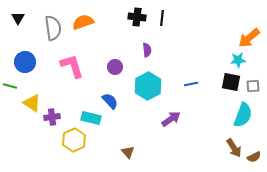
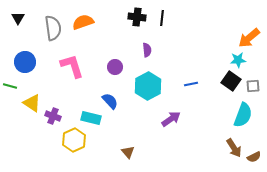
black square: moved 1 px up; rotated 24 degrees clockwise
purple cross: moved 1 px right, 1 px up; rotated 28 degrees clockwise
